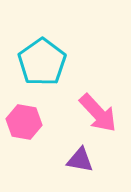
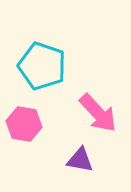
cyan pentagon: moved 4 px down; rotated 18 degrees counterclockwise
pink hexagon: moved 2 px down
